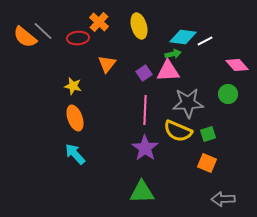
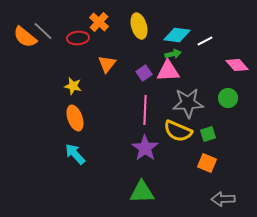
cyan diamond: moved 6 px left, 2 px up
green circle: moved 4 px down
